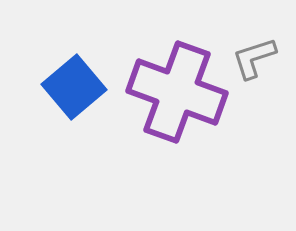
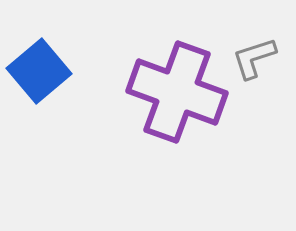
blue square: moved 35 px left, 16 px up
